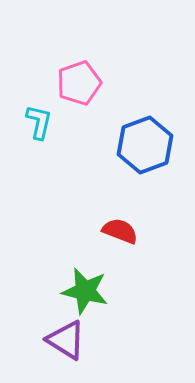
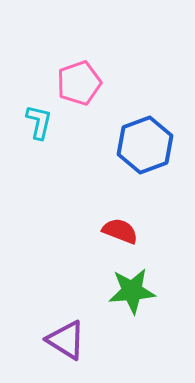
green star: moved 47 px right; rotated 18 degrees counterclockwise
